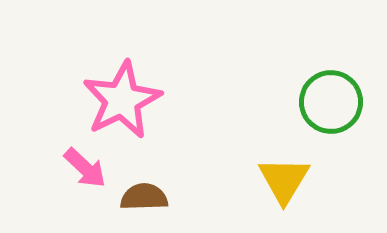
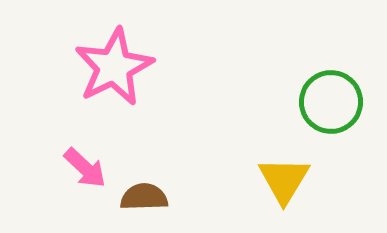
pink star: moved 8 px left, 33 px up
